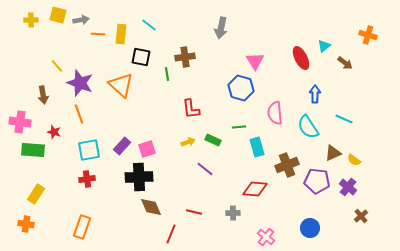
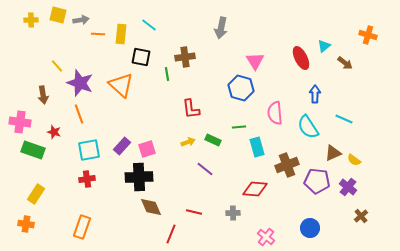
green rectangle at (33, 150): rotated 15 degrees clockwise
